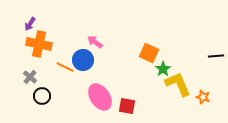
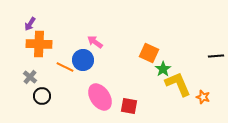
orange cross: rotated 10 degrees counterclockwise
red square: moved 2 px right
